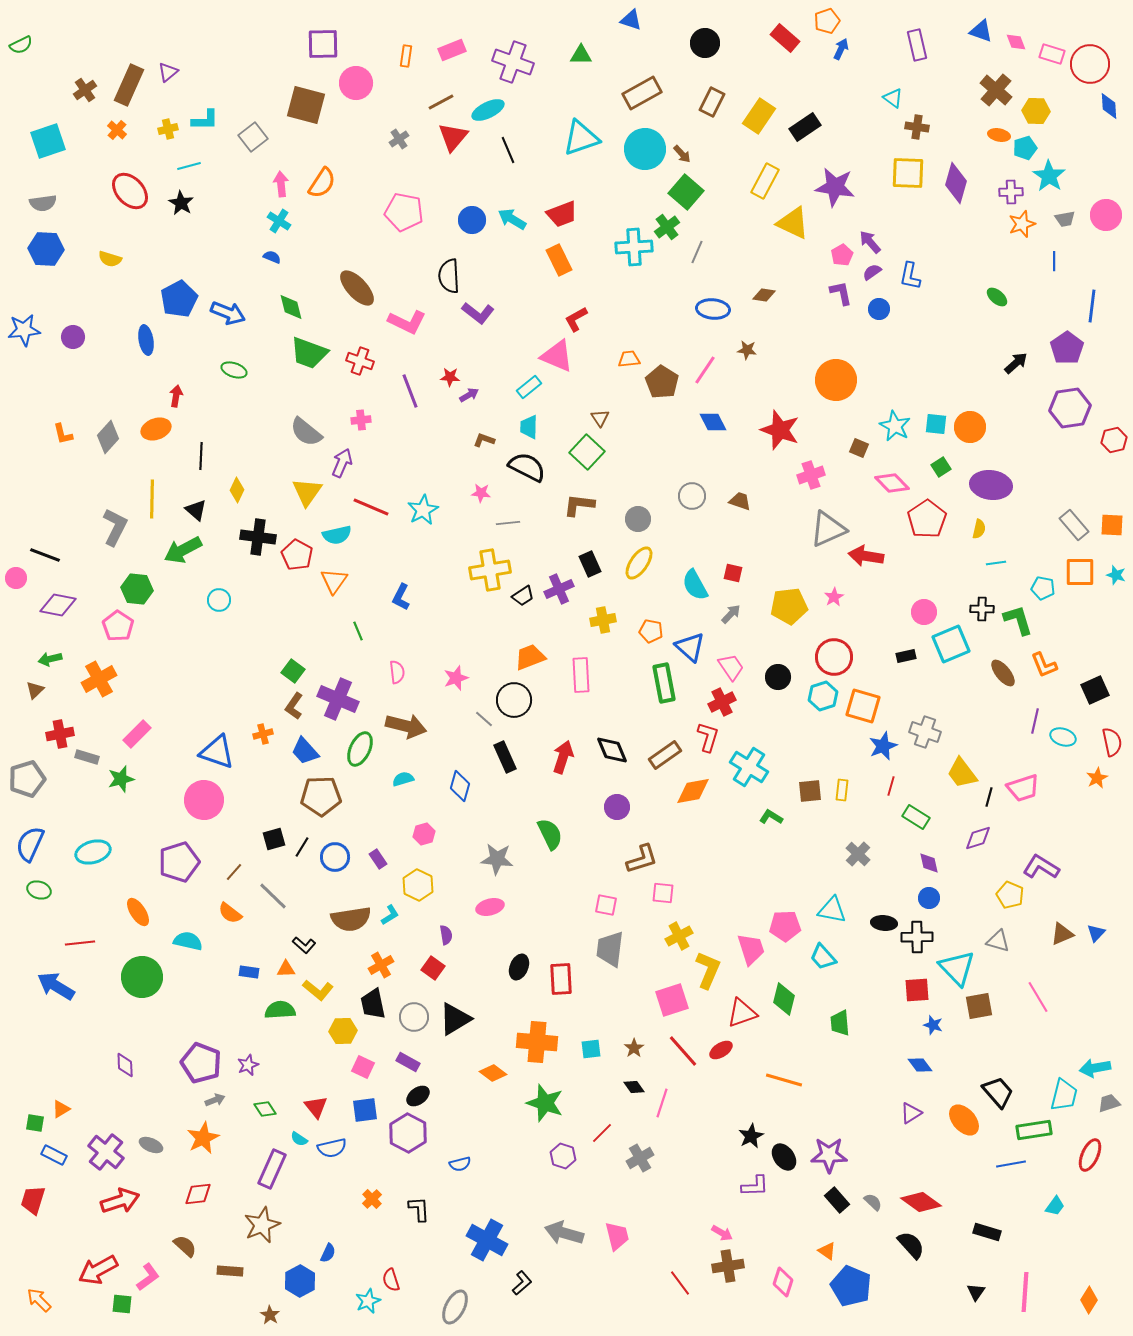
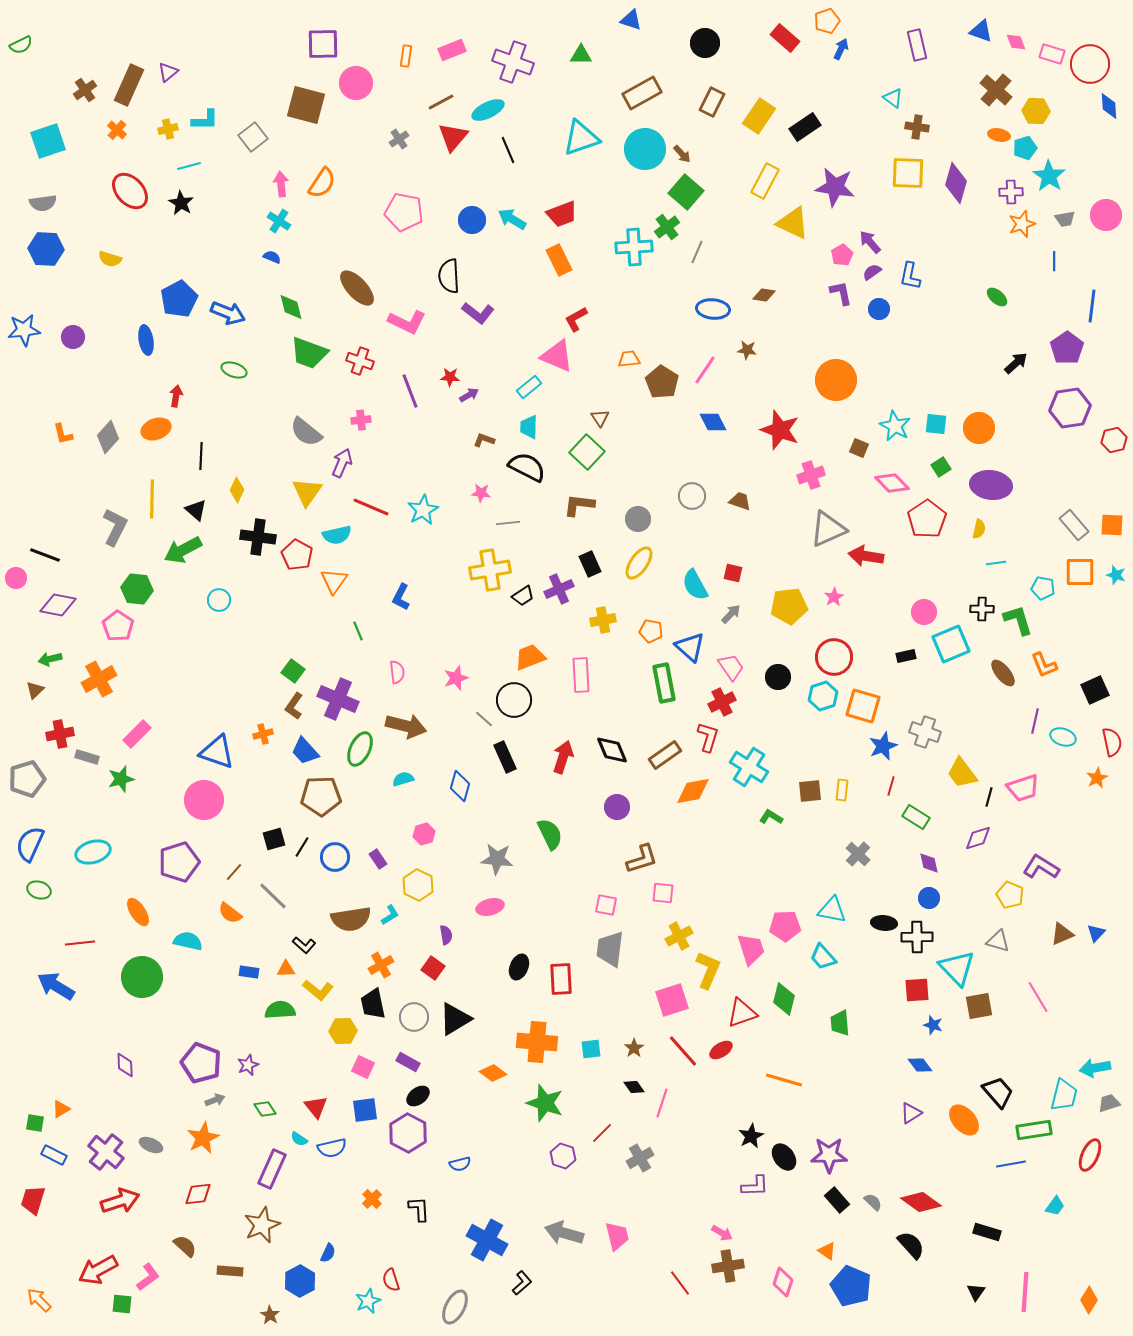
orange circle at (970, 427): moved 9 px right, 1 px down
